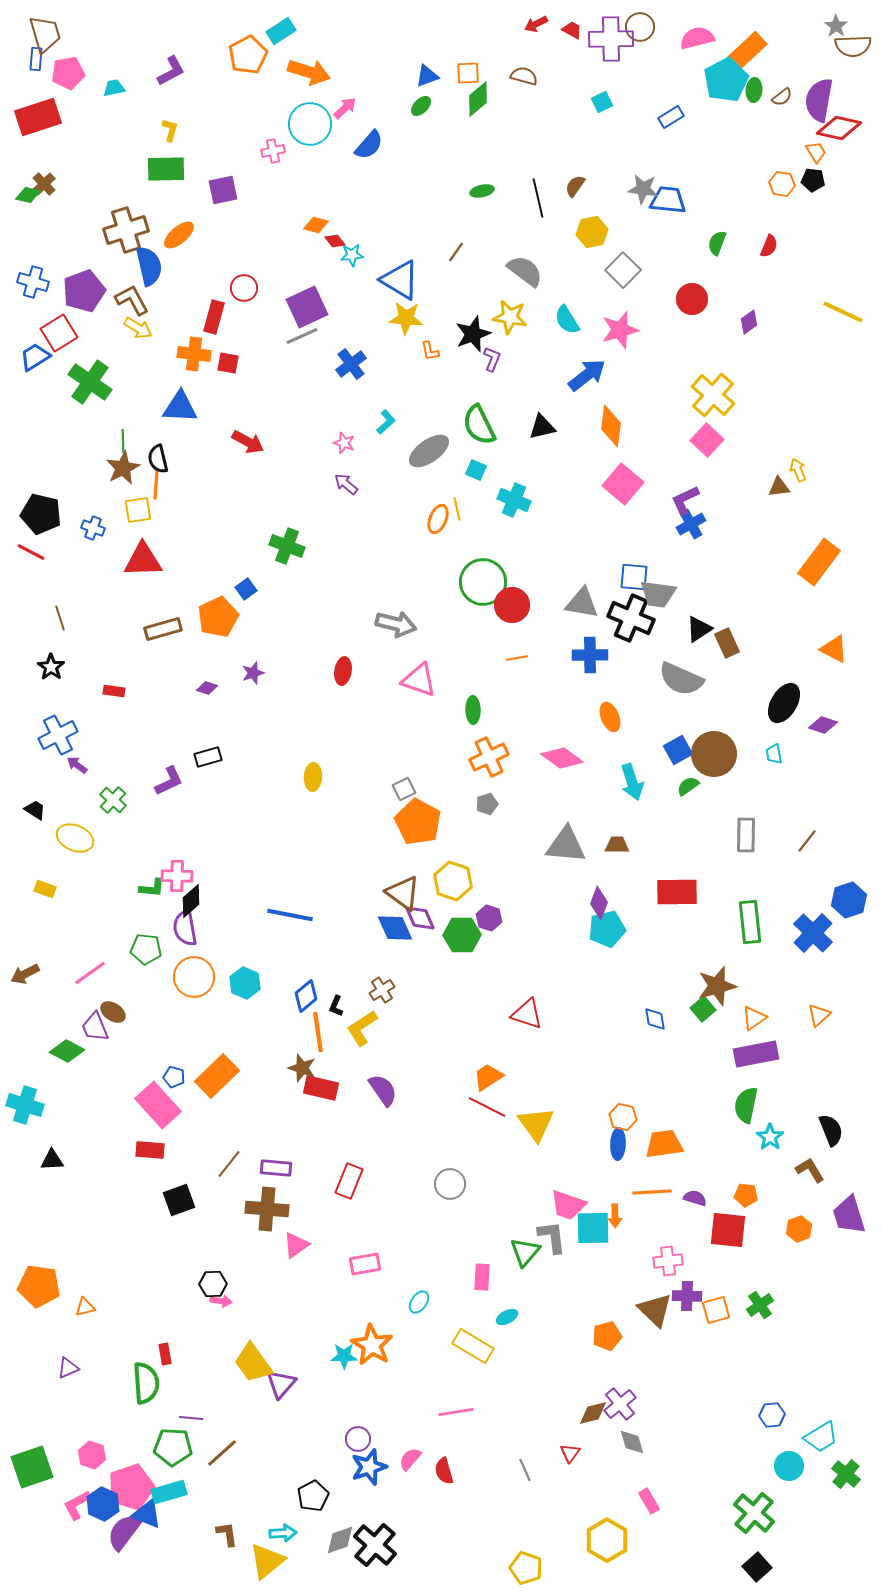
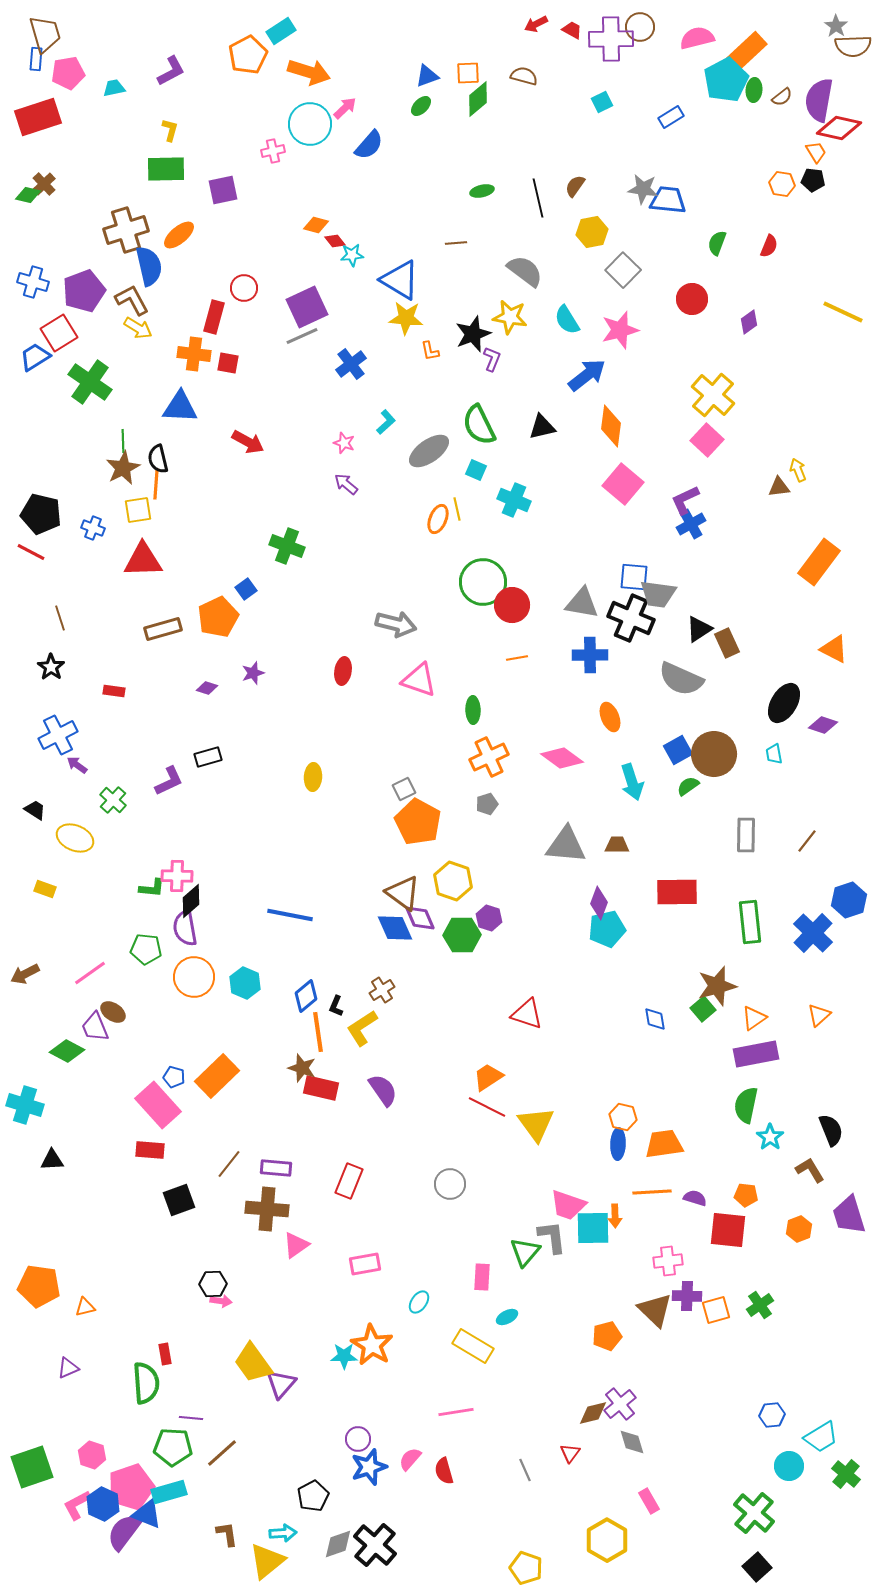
brown line at (456, 252): moved 9 px up; rotated 50 degrees clockwise
gray diamond at (340, 1540): moved 2 px left, 4 px down
